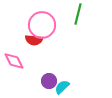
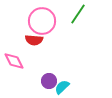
green line: rotated 20 degrees clockwise
pink circle: moved 4 px up
